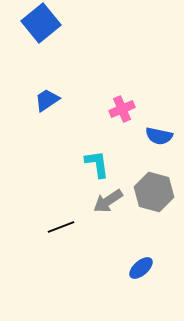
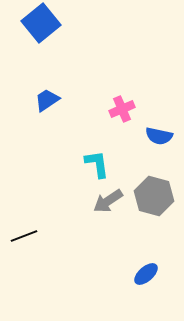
gray hexagon: moved 4 px down
black line: moved 37 px left, 9 px down
blue ellipse: moved 5 px right, 6 px down
